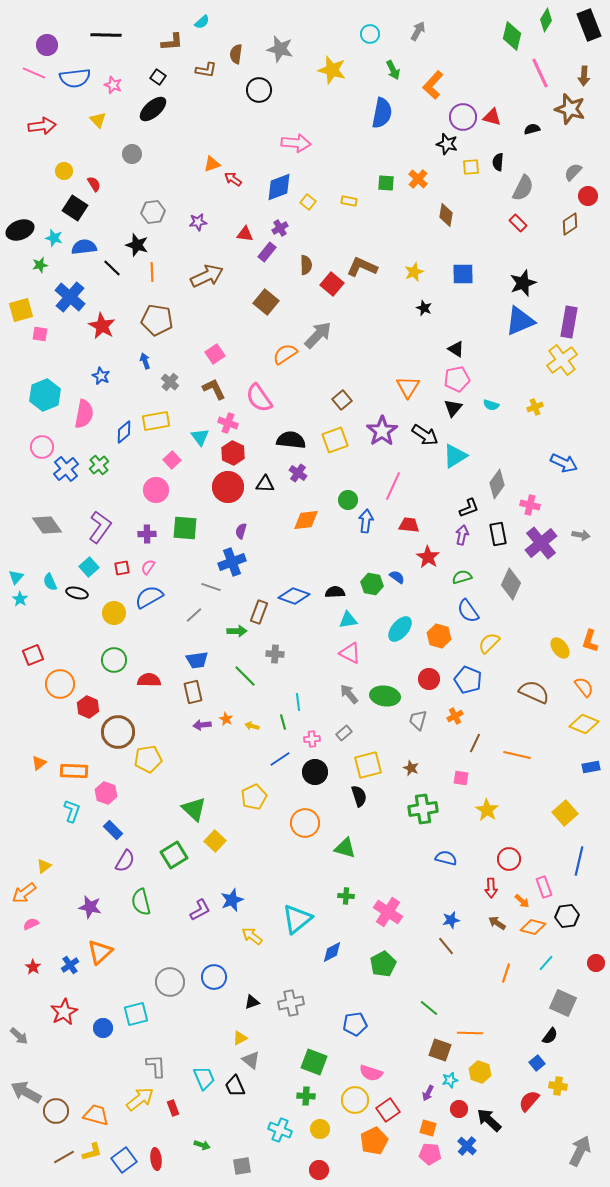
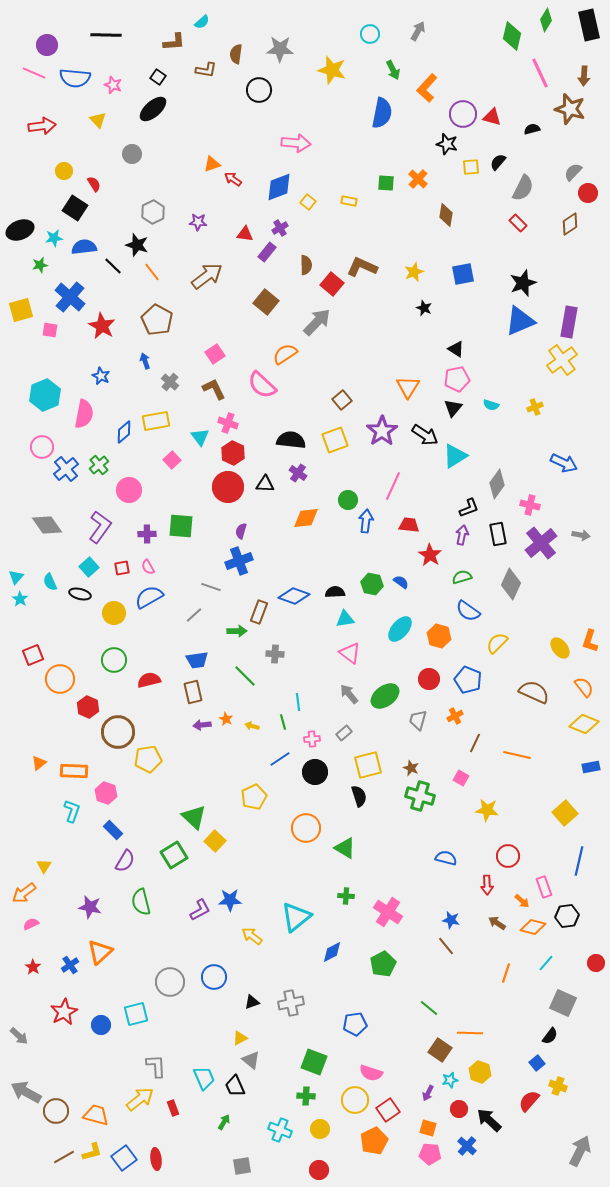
black rectangle at (589, 25): rotated 8 degrees clockwise
brown L-shape at (172, 42): moved 2 px right
gray star at (280, 49): rotated 12 degrees counterclockwise
blue semicircle at (75, 78): rotated 12 degrees clockwise
orange L-shape at (433, 85): moved 6 px left, 3 px down
purple circle at (463, 117): moved 3 px up
black semicircle at (498, 162): rotated 36 degrees clockwise
red circle at (588, 196): moved 3 px up
gray hexagon at (153, 212): rotated 20 degrees counterclockwise
purple star at (198, 222): rotated 12 degrees clockwise
cyan star at (54, 238): rotated 24 degrees counterclockwise
black line at (112, 268): moved 1 px right, 2 px up
orange line at (152, 272): rotated 36 degrees counterclockwise
blue square at (463, 274): rotated 10 degrees counterclockwise
brown arrow at (207, 276): rotated 12 degrees counterclockwise
brown pentagon at (157, 320): rotated 20 degrees clockwise
pink square at (40, 334): moved 10 px right, 4 px up
gray arrow at (318, 335): moved 1 px left, 13 px up
pink semicircle at (259, 398): moved 3 px right, 13 px up; rotated 12 degrees counterclockwise
pink circle at (156, 490): moved 27 px left
orange diamond at (306, 520): moved 2 px up
green square at (185, 528): moved 4 px left, 2 px up
red star at (428, 557): moved 2 px right, 2 px up
blue cross at (232, 562): moved 7 px right, 1 px up
pink semicircle at (148, 567): rotated 63 degrees counterclockwise
blue semicircle at (397, 577): moved 4 px right, 5 px down
black ellipse at (77, 593): moved 3 px right, 1 px down
blue semicircle at (468, 611): rotated 20 degrees counterclockwise
cyan triangle at (348, 620): moved 3 px left, 1 px up
yellow semicircle at (489, 643): moved 8 px right
pink triangle at (350, 653): rotated 10 degrees clockwise
red semicircle at (149, 680): rotated 15 degrees counterclockwise
orange circle at (60, 684): moved 5 px up
green ellipse at (385, 696): rotated 44 degrees counterclockwise
pink square at (461, 778): rotated 21 degrees clockwise
green triangle at (194, 809): moved 8 px down
green cross at (423, 809): moved 3 px left, 13 px up; rotated 24 degrees clockwise
yellow star at (487, 810): rotated 25 degrees counterclockwise
orange circle at (305, 823): moved 1 px right, 5 px down
green triangle at (345, 848): rotated 15 degrees clockwise
red circle at (509, 859): moved 1 px left, 3 px up
yellow triangle at (44, 866): rotated 21 degrees counterclockwise
red arrow at (491, 888): moved 4 px left, 3 px up
blue star at (232, 900): moved 2 px left; rotated 20 degrees clockwise
cyan triangle at (297, 919): moved 1 px left, 2 px up
blue star at (451, 920): rotated 24 degrees clockwise
blue circle at (103, 1028): moved 2 px left, 3 px up
brown square at (440, 1050): rotated 15 degrees clockwise
yellow cross at (558, 1086): rotated 12 degrees clockwise
green arrow at (202, 1145): moved 22 px right, 23 px up; rotated 77 degrees counterclockwise
blue square at (124, 1160): moved 2 px up
